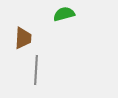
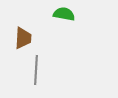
green semicircle: rotated 25 degrees clockwise
